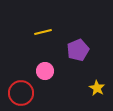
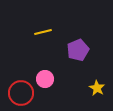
pink circle: moved 8 px down
